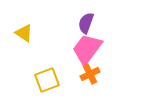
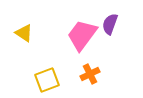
purple semicircle: moved 24 px right, 1 px down
pink trapezoid: moved 5 px left, 14 px up
